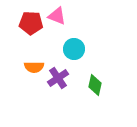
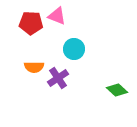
green diamond: moved 22 px right, 5 px down; rotated 60 degrees counterclockwise
